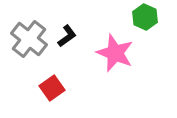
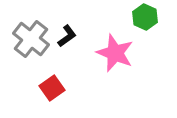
gray cross: moved 2 px right
